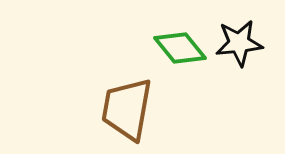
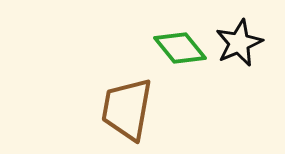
black star: rotated 18 degrees counterclockwise
